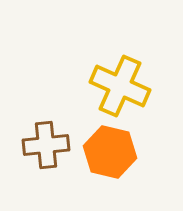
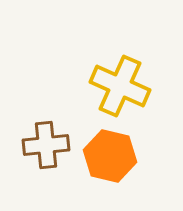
orange hexagon: moved 4 px down
